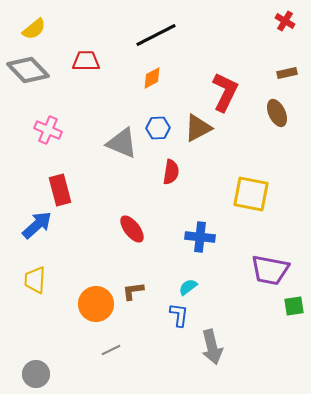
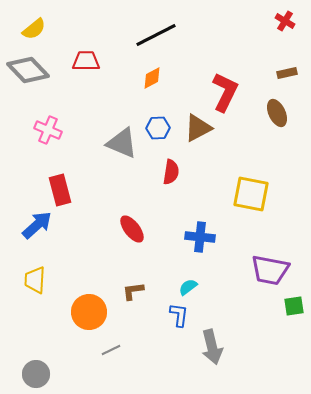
orange circle: moved 7 px left, 8 px down
